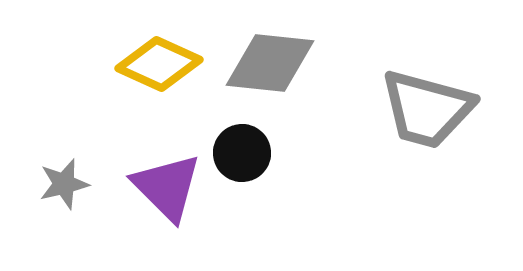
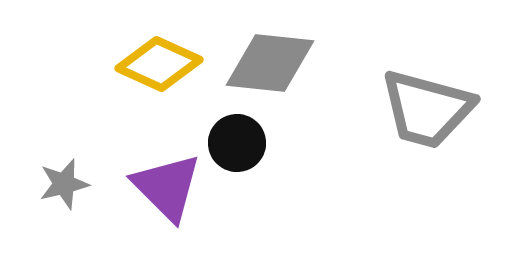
black circle: moved 5 px left, 10 px up
